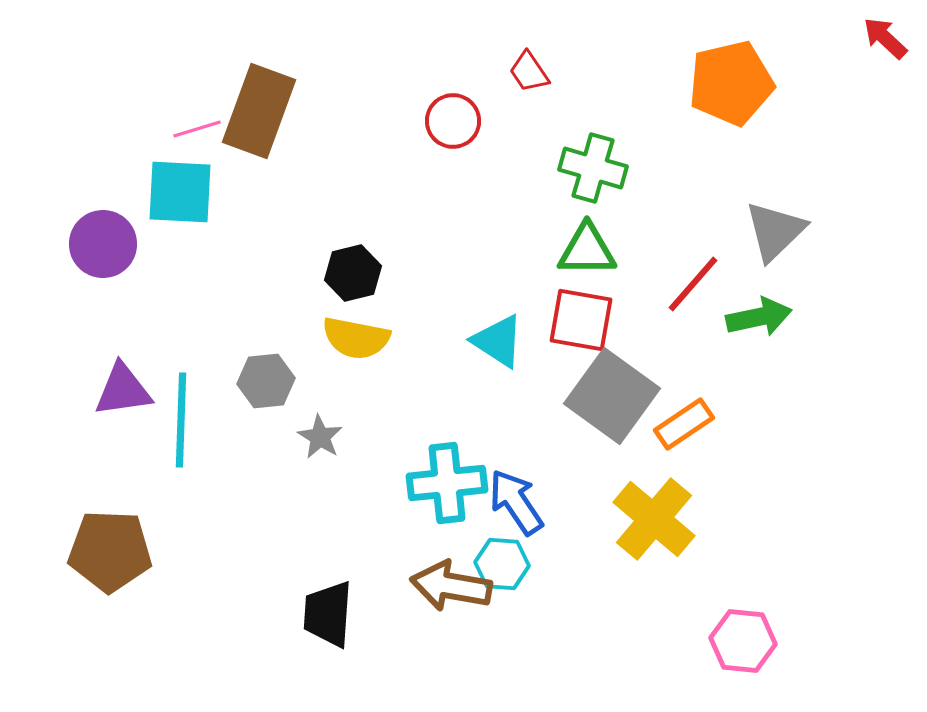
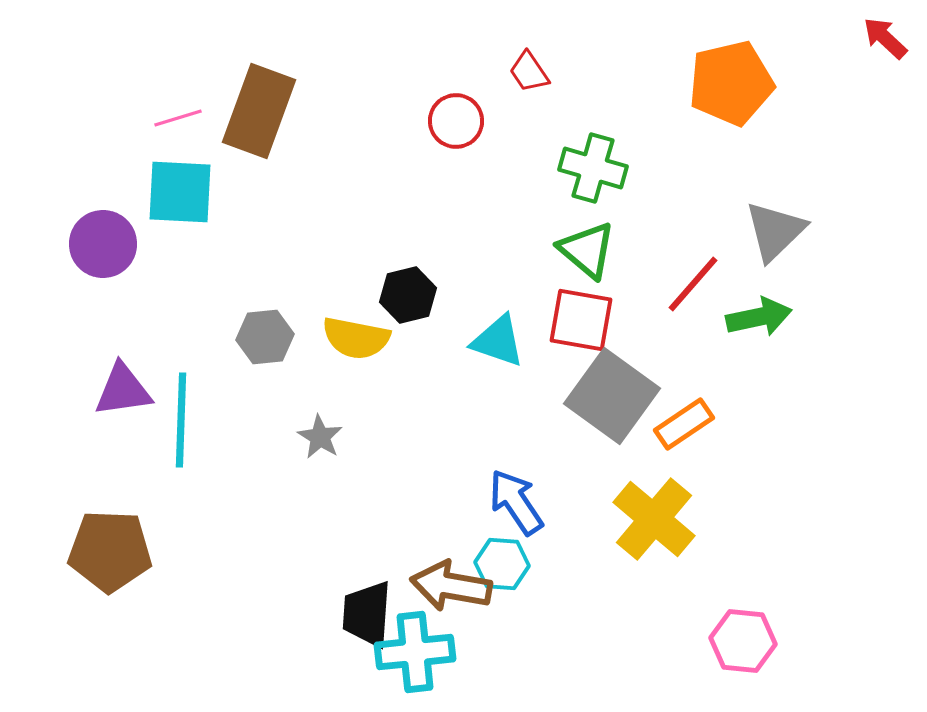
red circle: moved 3 px right
pink line: moved 19 px left, 11 px up
green triangle: rotated 40 degrees clockwise
black hexagon: moved 55 px right, 22 px down
cyan triangle: rotated 14 degrees counterclockwise
gray hexagon: moved 1 px left, 44 px up
cyan cross: moved 32 px left, 169 px down
black trapezoid: moved 39 px right
